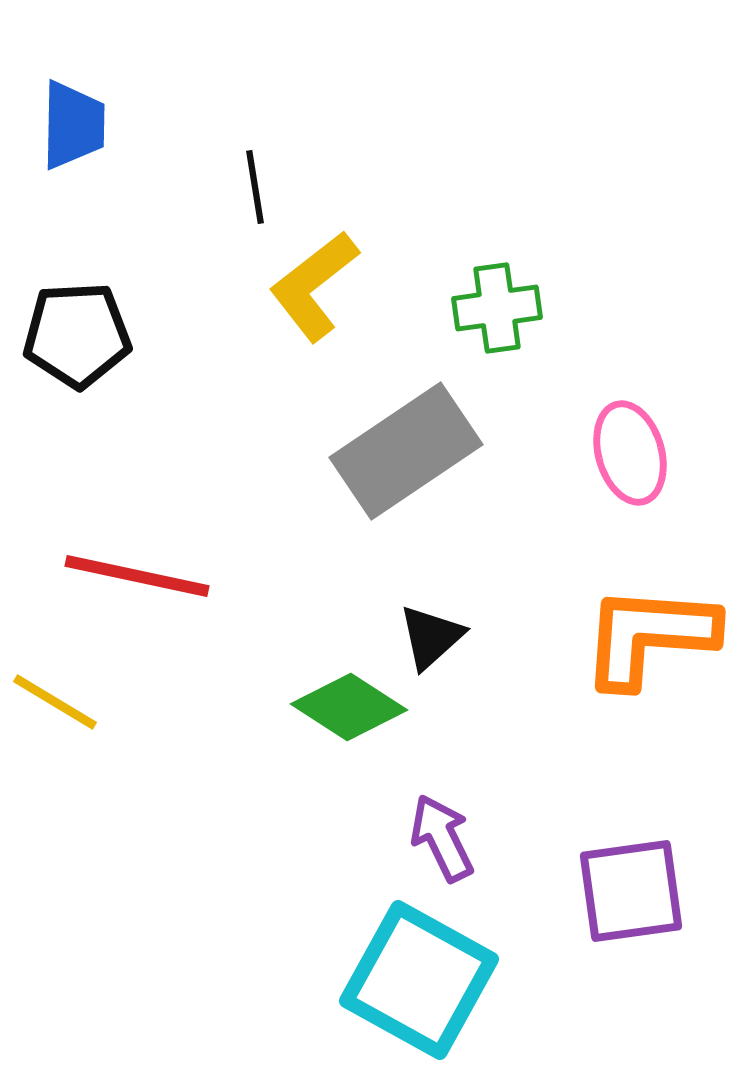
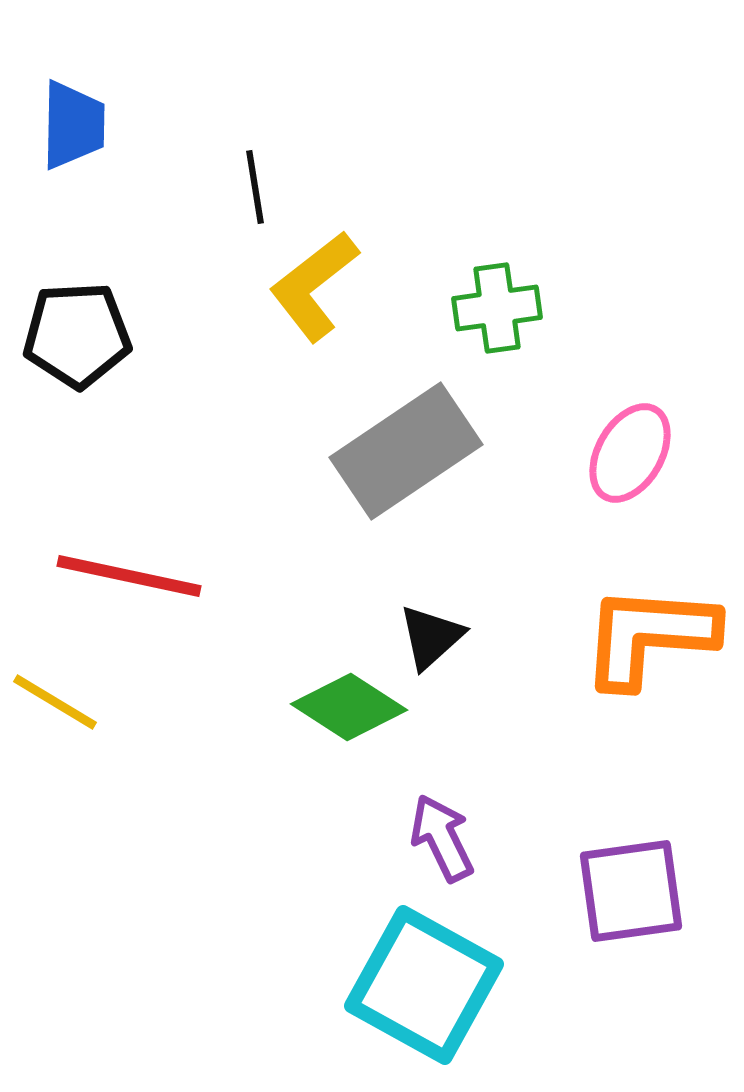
pink ellipse: rotated 46 degrees clockwise
red line: moved 8 px left
cyan square: moved 5 px right, 5 px down
